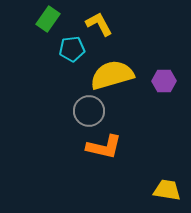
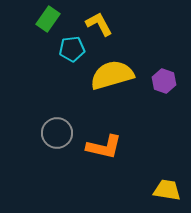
purple hexagon: rotated 20 degrees clockwise
gray circle: moved 32 px left, 22 px down
